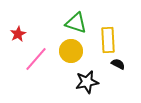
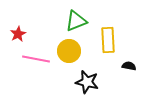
green triangle: moved 2 px up; rotated 40 degrees counterclockwise
yellow circle: moved 2 px left
pink line: rotated 60 degrees clockwise
black semicircle: moved 11 px right, 2 px down; rotated 16 degrees counterclockwise
black star: rotated 25 degrees clockwise
